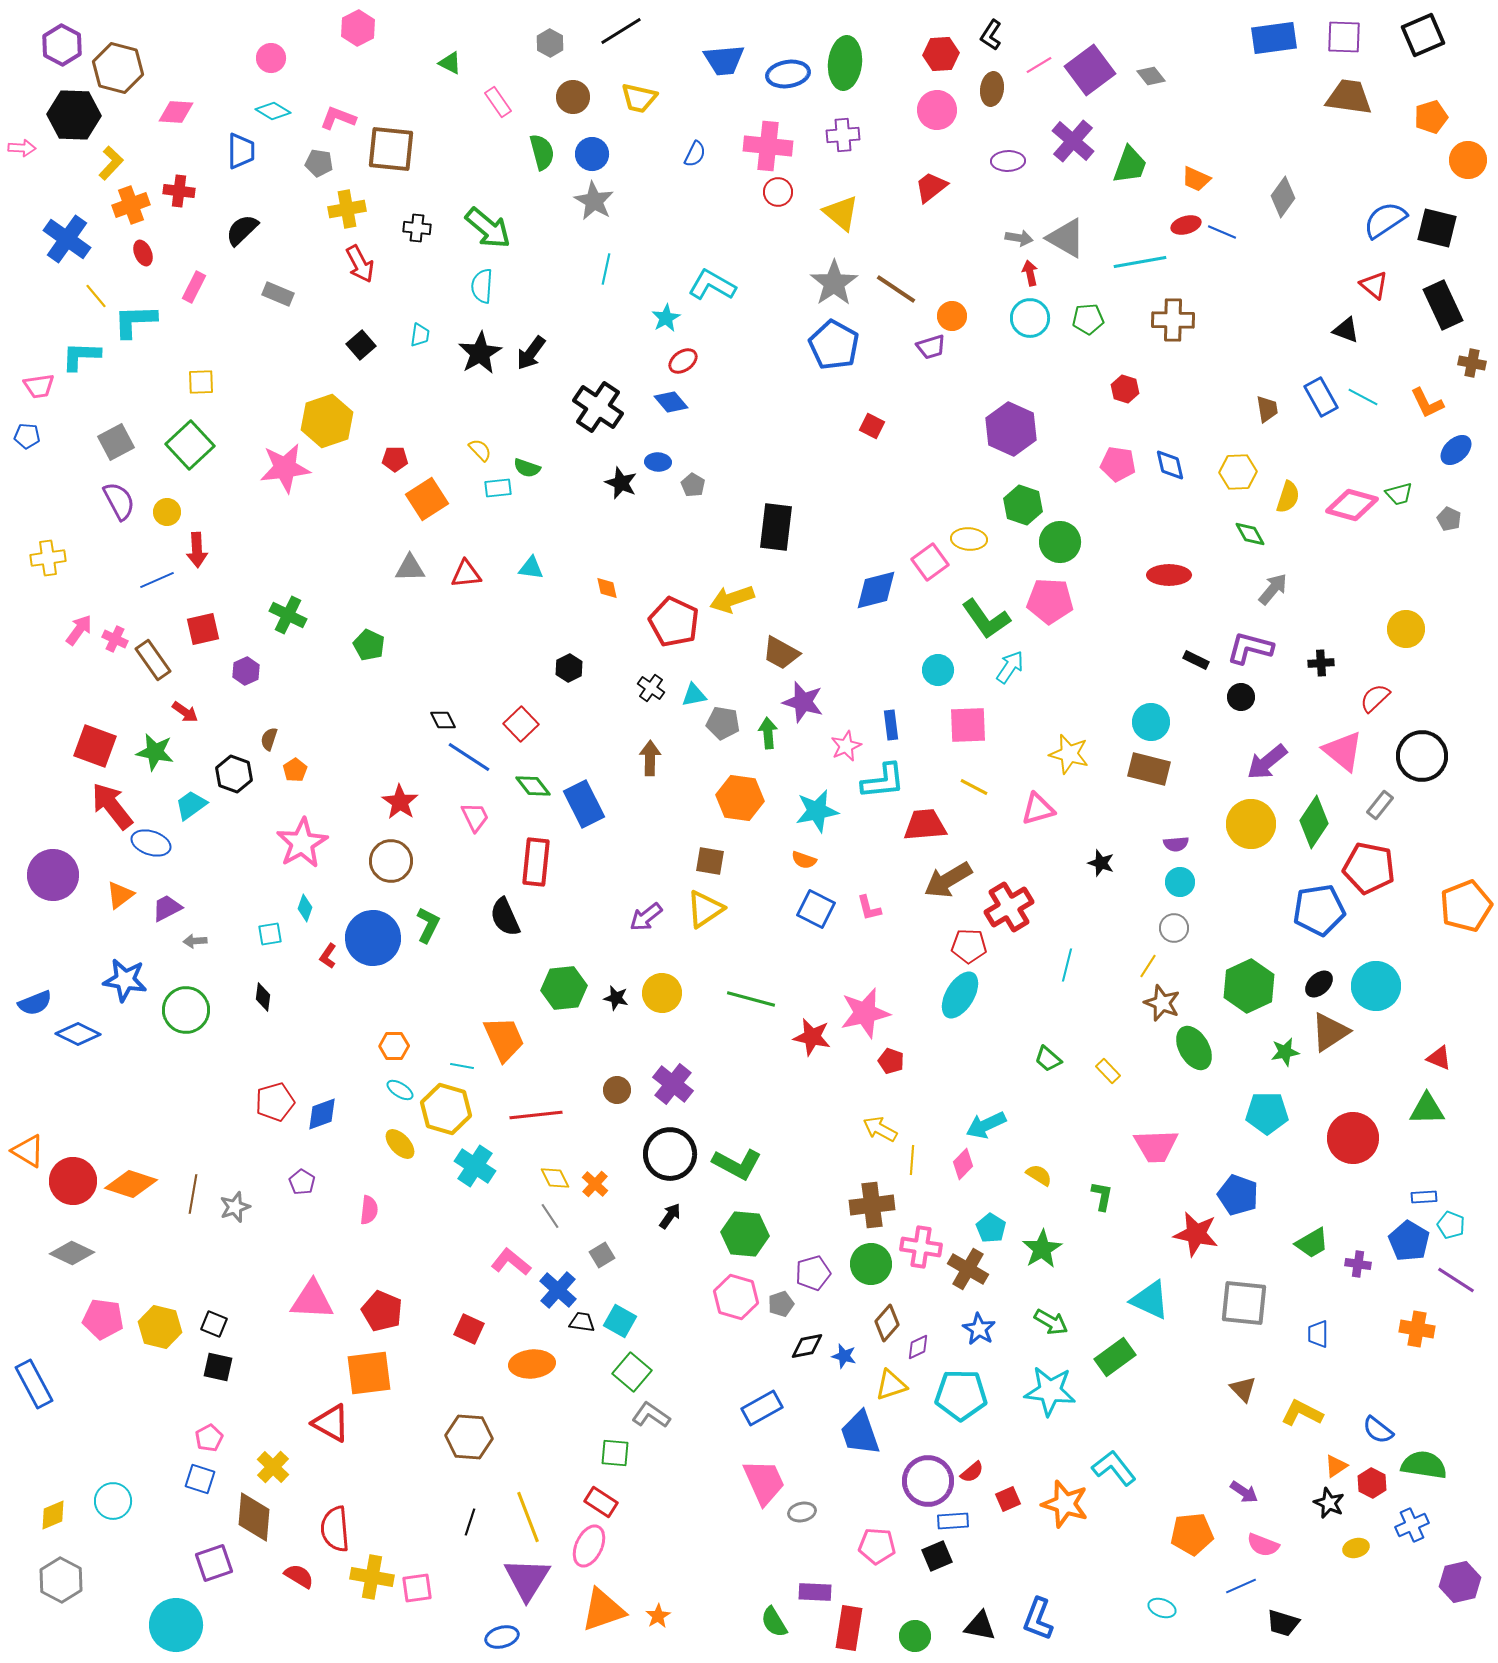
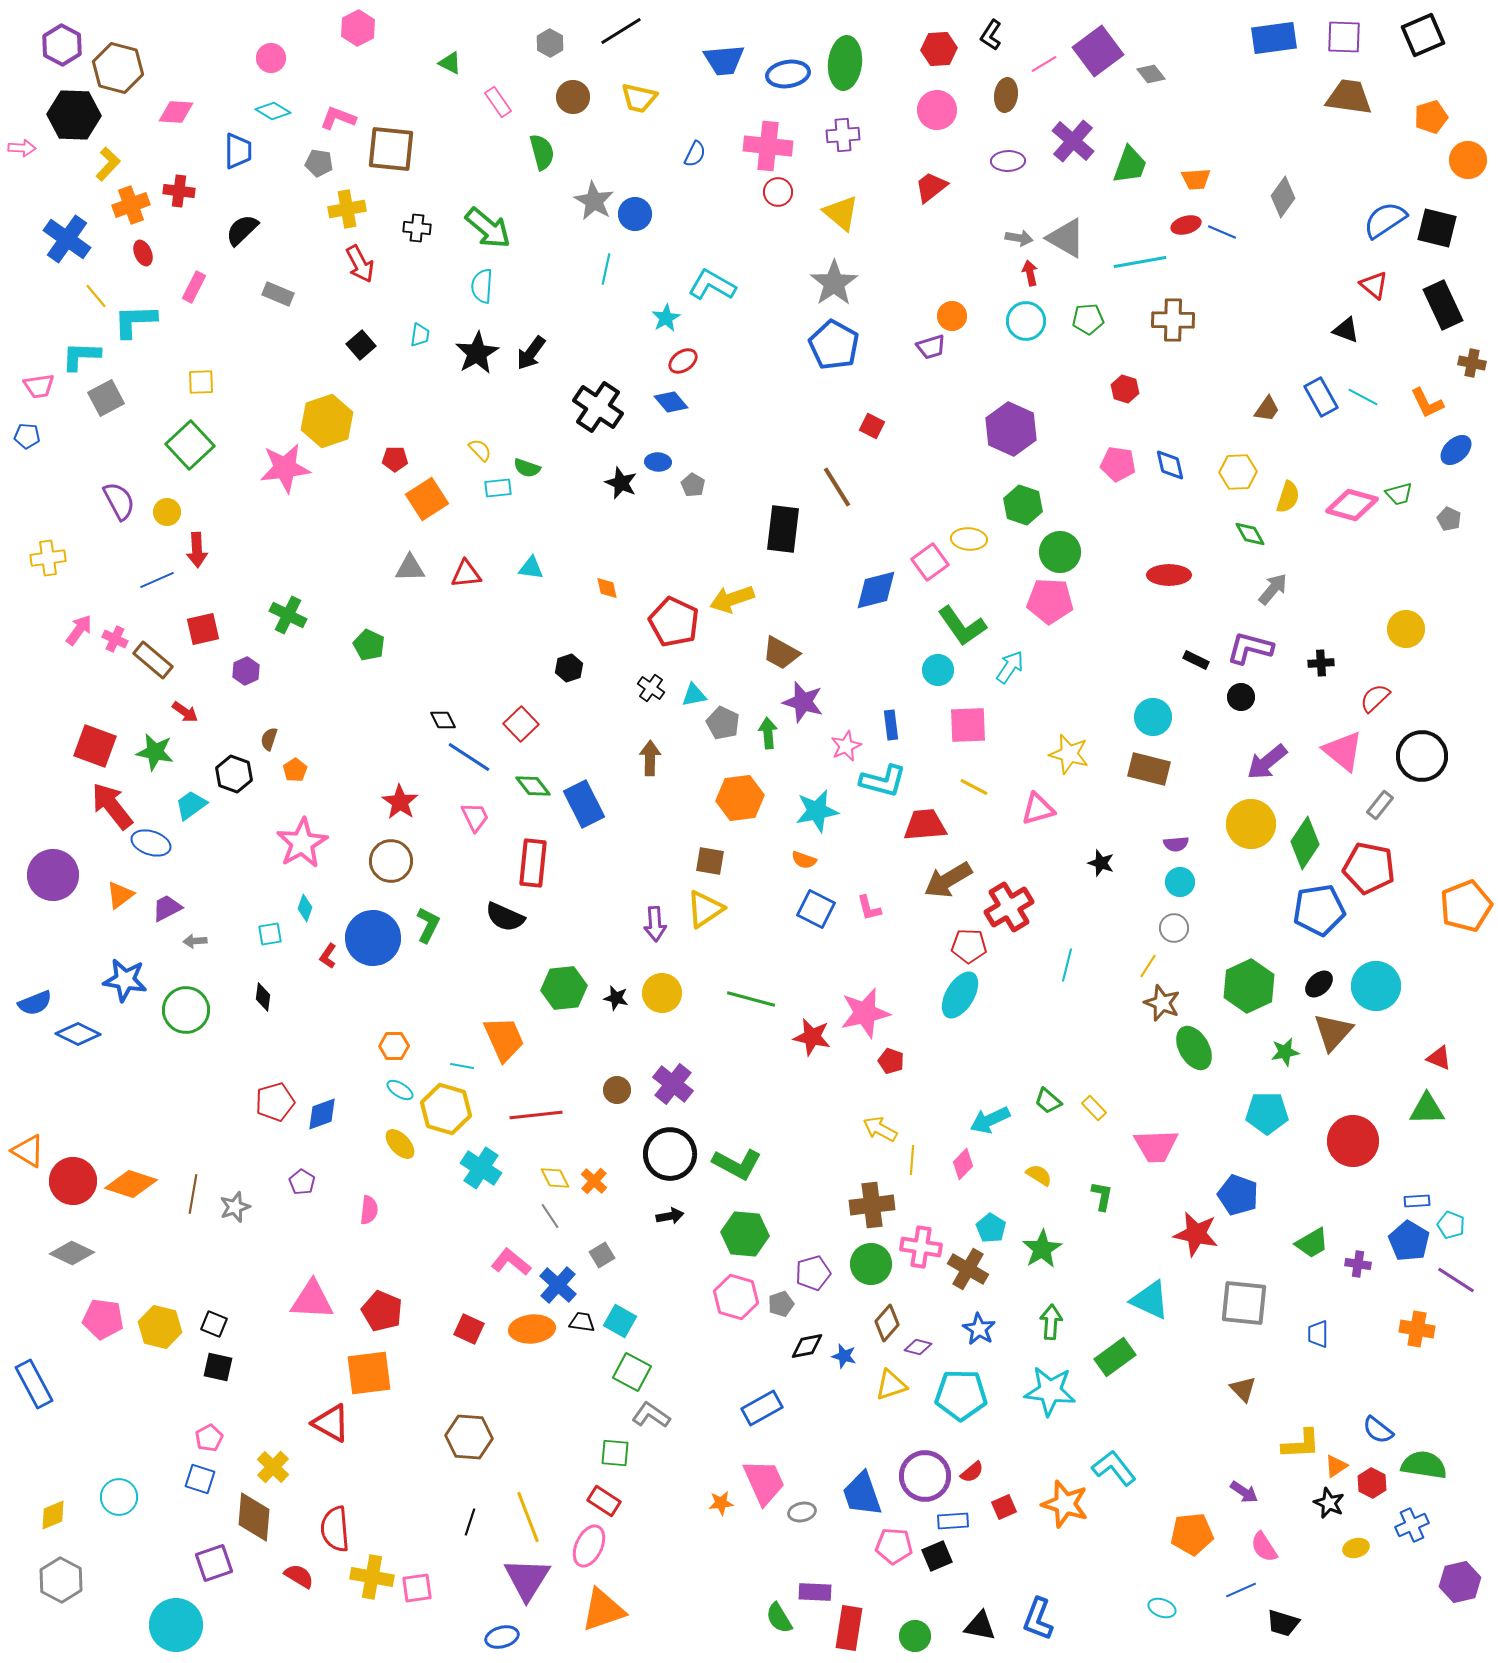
red hexagon at (941, 54): moved 2 px left, 5 px up
pink line at (1039, 65): moved 5 px right, 1 px up
purple square at (1090, 70): moved 8 px right, 19 px up
gray diamond at (1151, 76): moved 2 px up
brown ellipse at (992, 89): moved 14 px right, 6 px down
blue trapezoid at (241, 151): moved 3 px left
blue circle at (592, 154): moved 43 px right, 60 px down
yellow L-shape at (111, 163): moved 3 px left, 1 px down
orange trapezoid at (1196, 179): rotated 28 degrees counterclockwise
brown line at (896, 289): moved 59 px left, 198 px down; rotated 24 degrees clockwise
cyan circle at (1030, 318): moved 4 px left, 3 px down
black star at (480, 353): moved 3 px left
brown trapezoid at (1267, 409): rotated 44 degrees clockwise
gray square at (116, 442): moved 10 px left, 44 px up
black rectangle at (776, 527): moved 7 px right, 2 px down
green circle at (1060, 542): moved 10 px down
green L-shape at (986, 619): moved 24 px left, 7 px down
brown rectangle at (153, 660): rotated 15 degrees counterclockwise
black hexagon at (569, 668): rotated 8 degrees clockwise
cyan circle at (1151, 722): moved 2 px right, 5 px up
gray pentagon at (723, 723): rotated 16 degrees clockwise
cyan L-shape at (883, 781): rotated 21 degrees clockwise
orange hexagon at (740, 798): rotated 15 degrees counterclockwise
green diamond at (1314, 822): moved 9 px left, 21 px down
red rectangle at (536, 862): moved 3 px left, 1 px down
black semicircle at (505, 917): rotated 42 degrees counterclockwise
purple arrow at (646, 917): moved 9 px right, 7 px down; rotated 56 degrees counterclockwise
brown triangle at (1330, 1032): moved 3 px right; rotated 15 degrees counterclockwise
green trapezoid at (1048, 1059): moved 42 px down
yellow rectangle at (1108, 1071): moved 14 px left, 37 px down
cyan arrow at (986, 1125): moved 4 px right, 5 px up
red circle at (1353, 1138): moved 3 px down
cyan cross at (475, 1166): moved 6 px right, 2 px down
orange cross at (595, 1184): moved 1 px left, 3 px up
blue rectangle at (1424, 1197): moved 7 px left, 4 px down
black arrow at (670, 1216): rotated 44 degrees clockwise
blue cross at (558, 1290): moved 5 px up
green arrow at (1051, 1322): rotated 116 degrees counterclockwise
purple diamond at (918, 1347): rotated 40 degrees clockwise
orange ellipse at (532, 1364): moved 35 px up
green square at (632, 1372): rotated 12 degrees counterclockwise
yellow L-shape at (1302, 1413): moved 1 px left, 31 px down; rotated 150 degrees clockwise
blue trapezoid at (860, 1433): moved 2 px right, 61 px down
purple circle at (928, 1481): moved 3 px left, 5 px up
red square at (1008, 1499): moved 4 px left, 8 px down
cyan circle at (113, 1501): moved 6 px right, 4 px up
red rectangle at (601, 1502): moved 3 px right, 1 px up
pink semicircle at (1263, 1545): moved 1 px right, 2 px down; rotated 36 degrees clockwise
pink pentagon at (877, 1546): moved 17 px right
blue line at (1241, 1586): moved 4 px down
orange star at (658, 1616): moved 63 px right, 113 px up; rotated 25 degrees clockwise
green semicircle at (774, 1622): moved 5 px right, 4 px up
